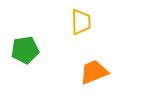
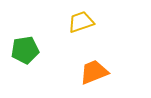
yellow trapezoid: rotated 108 degrees counterclockwise
